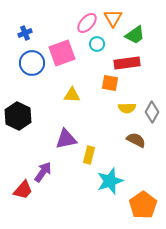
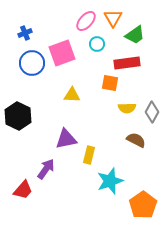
pink ellipse: moved 1 px left, 2 px up
purple arrow: moved 3 px right, 3 px up
